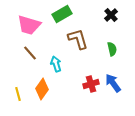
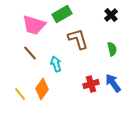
pink trapezoid: moved 5 px right
yellow line: moved 2 px right; rotated 24 degrees counterclockwise
